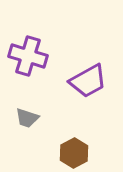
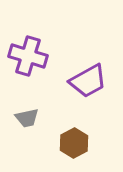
gray trapezoid: rotated 30 degrees counterclockwise
brown hexagon: moved 10 px up
